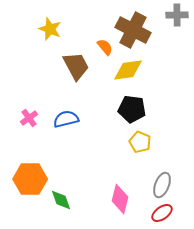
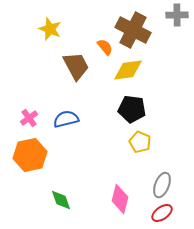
orange hexagon: moved 24 px up; rotated 12 degrees counterclockwise
